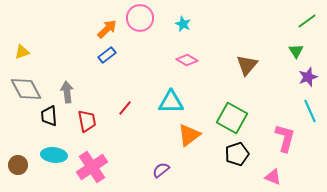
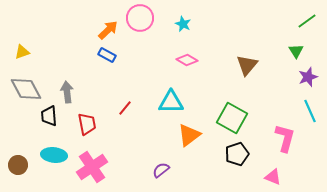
orange arrow: moved 1 px right, 1 px down
blue rectangle: rotated 66 degrees clockwise
red trapezoid: moved 3 px down
